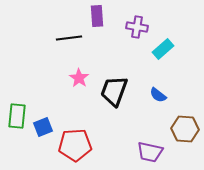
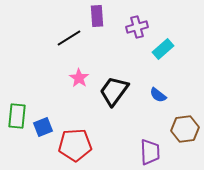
purple cross: rotated 25 degrees counterclockwise
black line: rotated 25 degrees counterclockwise
black trapezoid: rotated 16 degrees clockwise
brown hexagon: rotated 12 degrees counterclockwise
purple trapezoid: rotated 104 degrees counterclockwise
